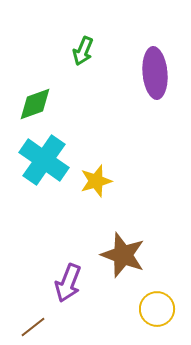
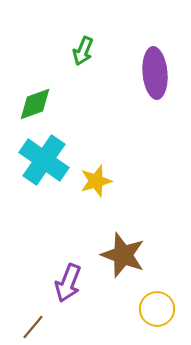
brown line: rotated 12 degrees counterclockwise
